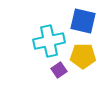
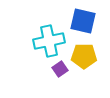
yellow pentagon: moved 1 px right
purple square: moved 1 px right, 1 px up
